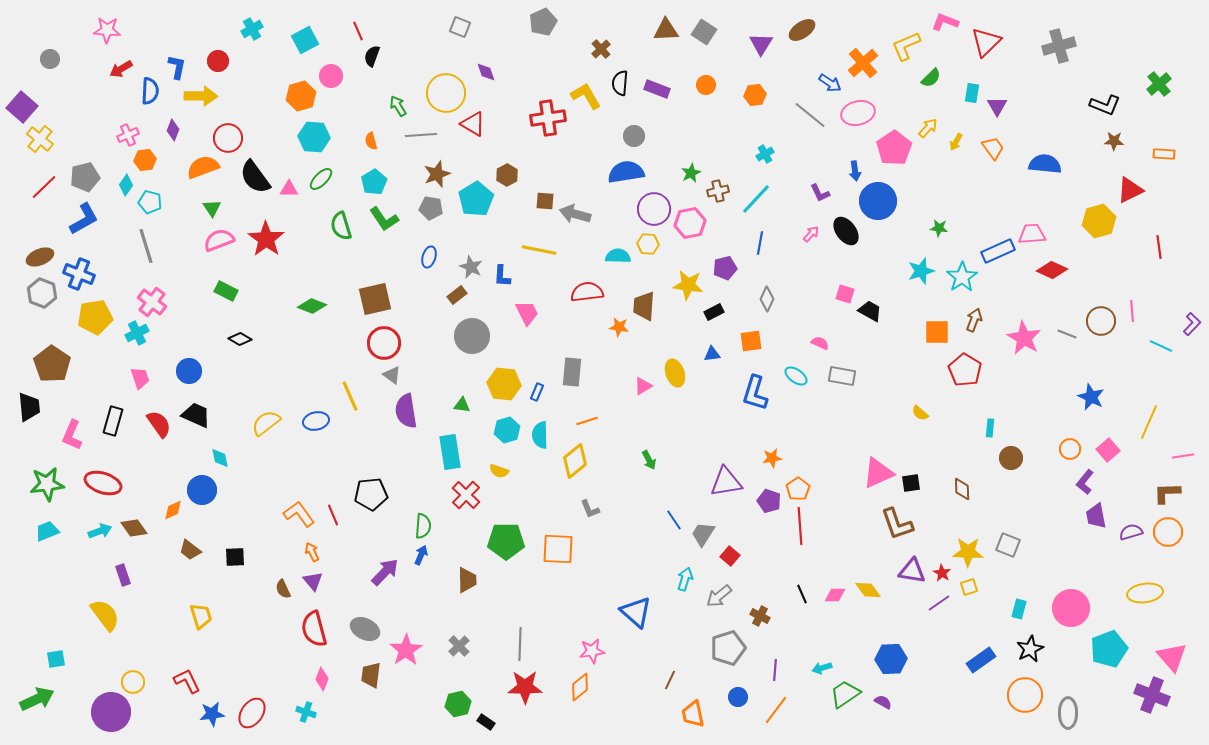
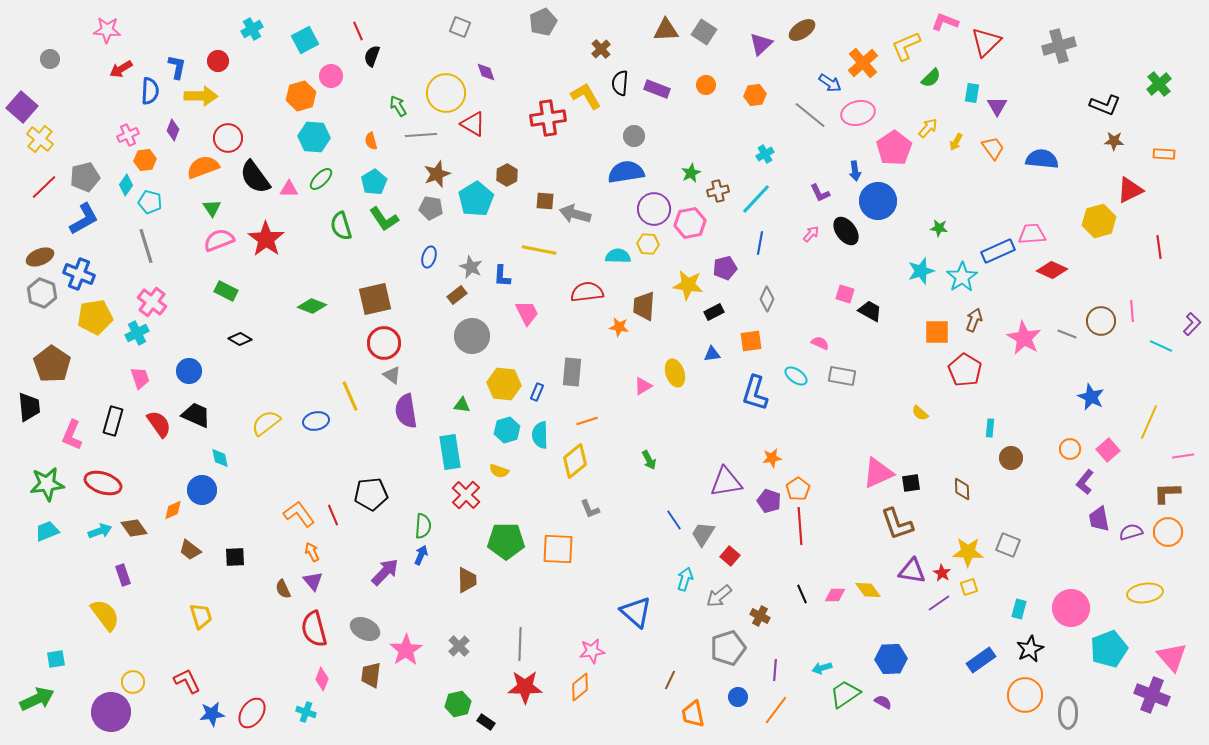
purple triangle at (761, 44): rotated 15 degrees clockwise
blue semicircle at (1045, 164): moved 3 px left, 5 px up
purple trapezoid at (1096, 516): moved 3 px right, 3 px down
